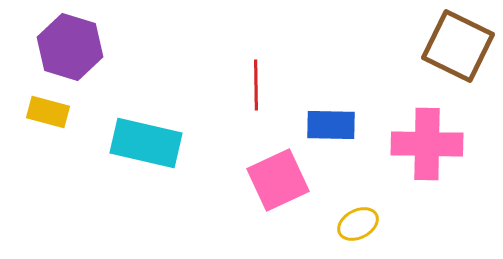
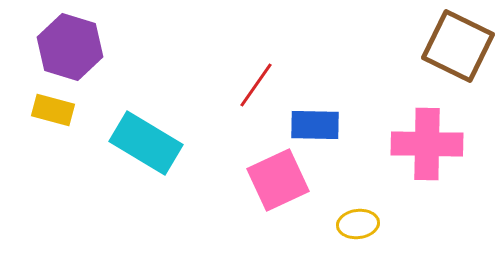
red line: rotated 36 degrees clockwise
yellow rectangle: moved 5 px right, 2 px up
blue rectangle: moved 16 px left
cyan rectangle: rotated 18 degrees clockwise
yellow ellipse: rotated 21 degrees clockwise
